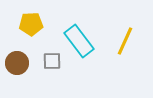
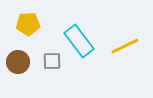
yellow pentagon: moved 3 px left
yellow line: moved 5 px down; rotated 40 degrees clockwise
brown circle: moved 1 px right, 1 px up
